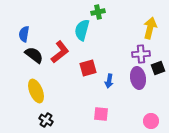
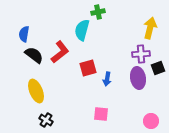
blue arrow: moved 2 px left, 2 px up
